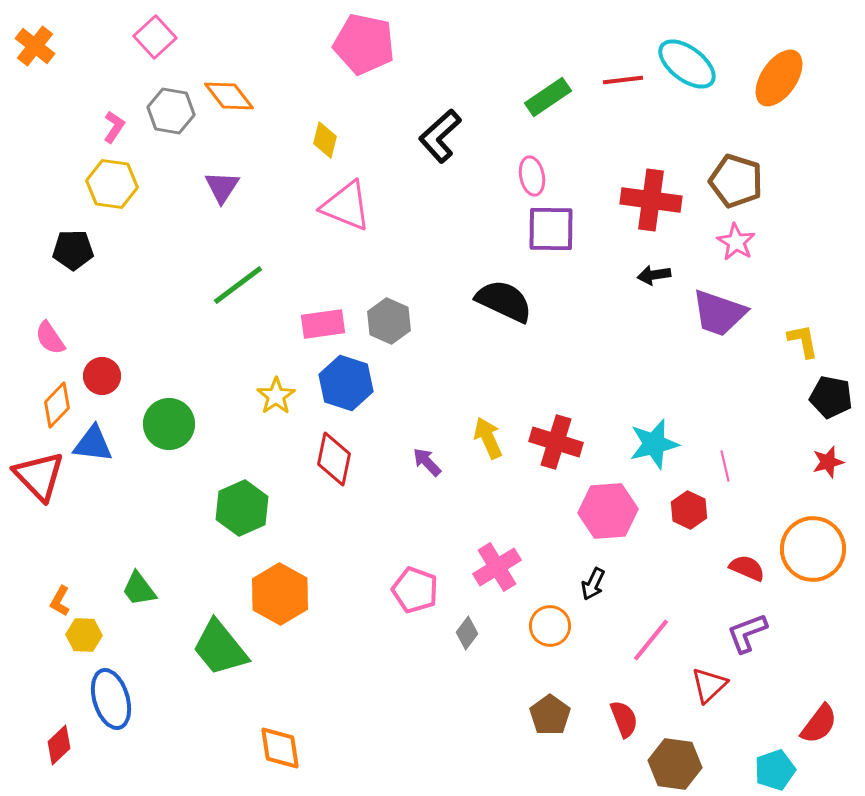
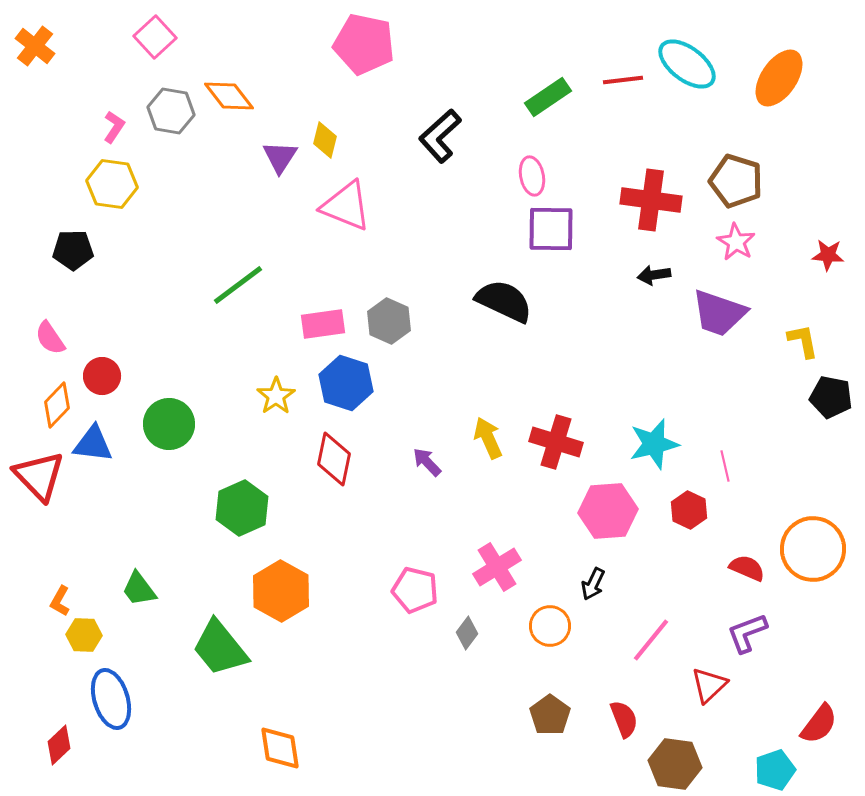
purple triangle at (222, 187): moved 58 px right, 30 px up
red star at (828, 462): moved 207 px up; rotated 20 degrees clockwise
pink pentagon at (415, 590): rotated 6 degrees counterclockwise
orange hexagon at (280, 594): moved 1 px right, 3 px up
